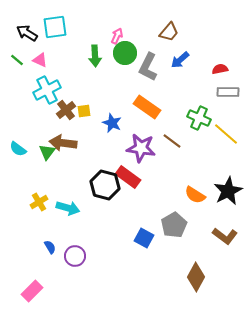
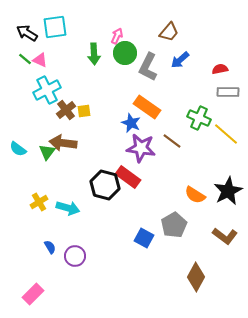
green arrow: moved 1 px left, 2 px up
green line: moved 8 px right, 1 px up
blue star: moved 19 px right
pink rectangle: moved 1 px right, 3 px down
